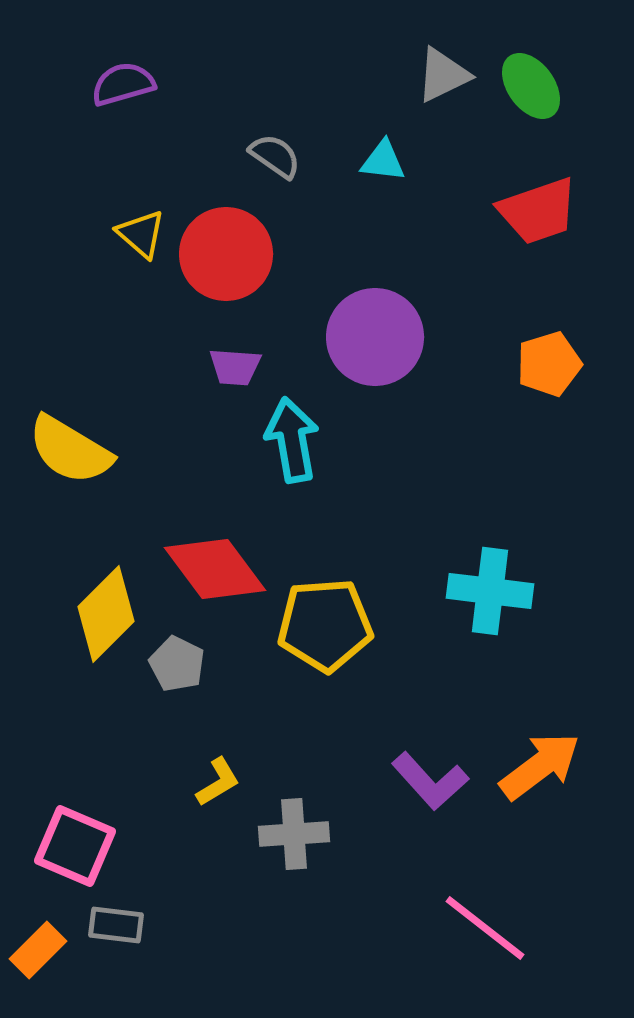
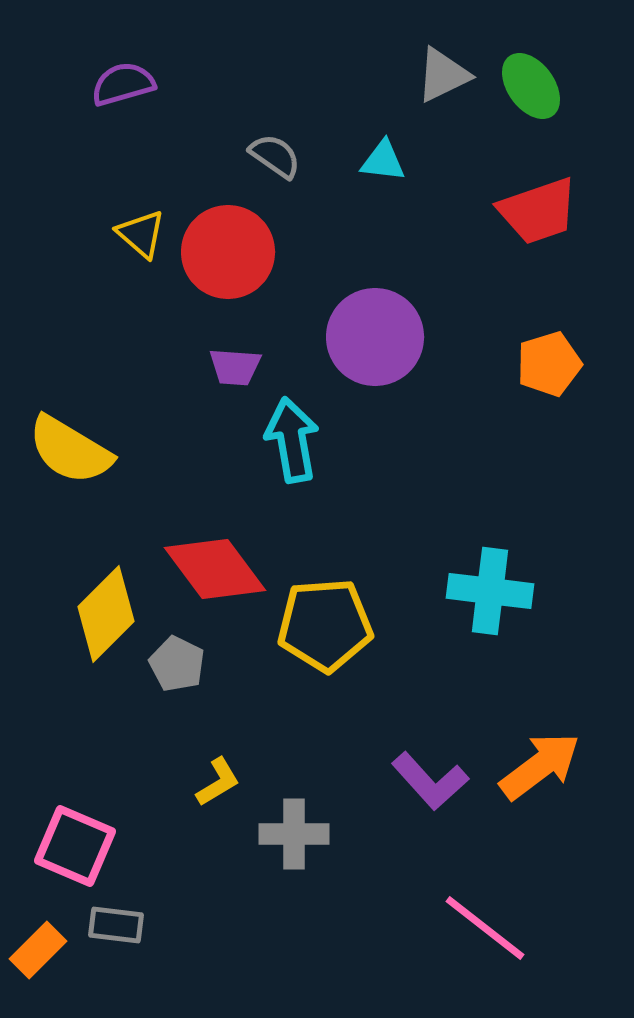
red circle: moved 2 px right, 2 px up
gray cross: rotated 4 degrees clockwise
